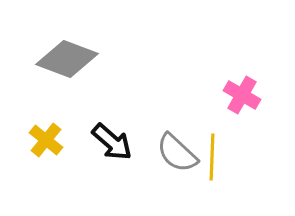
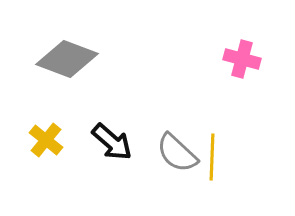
pink cross: moved 36 px up; rotated 15 degrees counterclockwise
